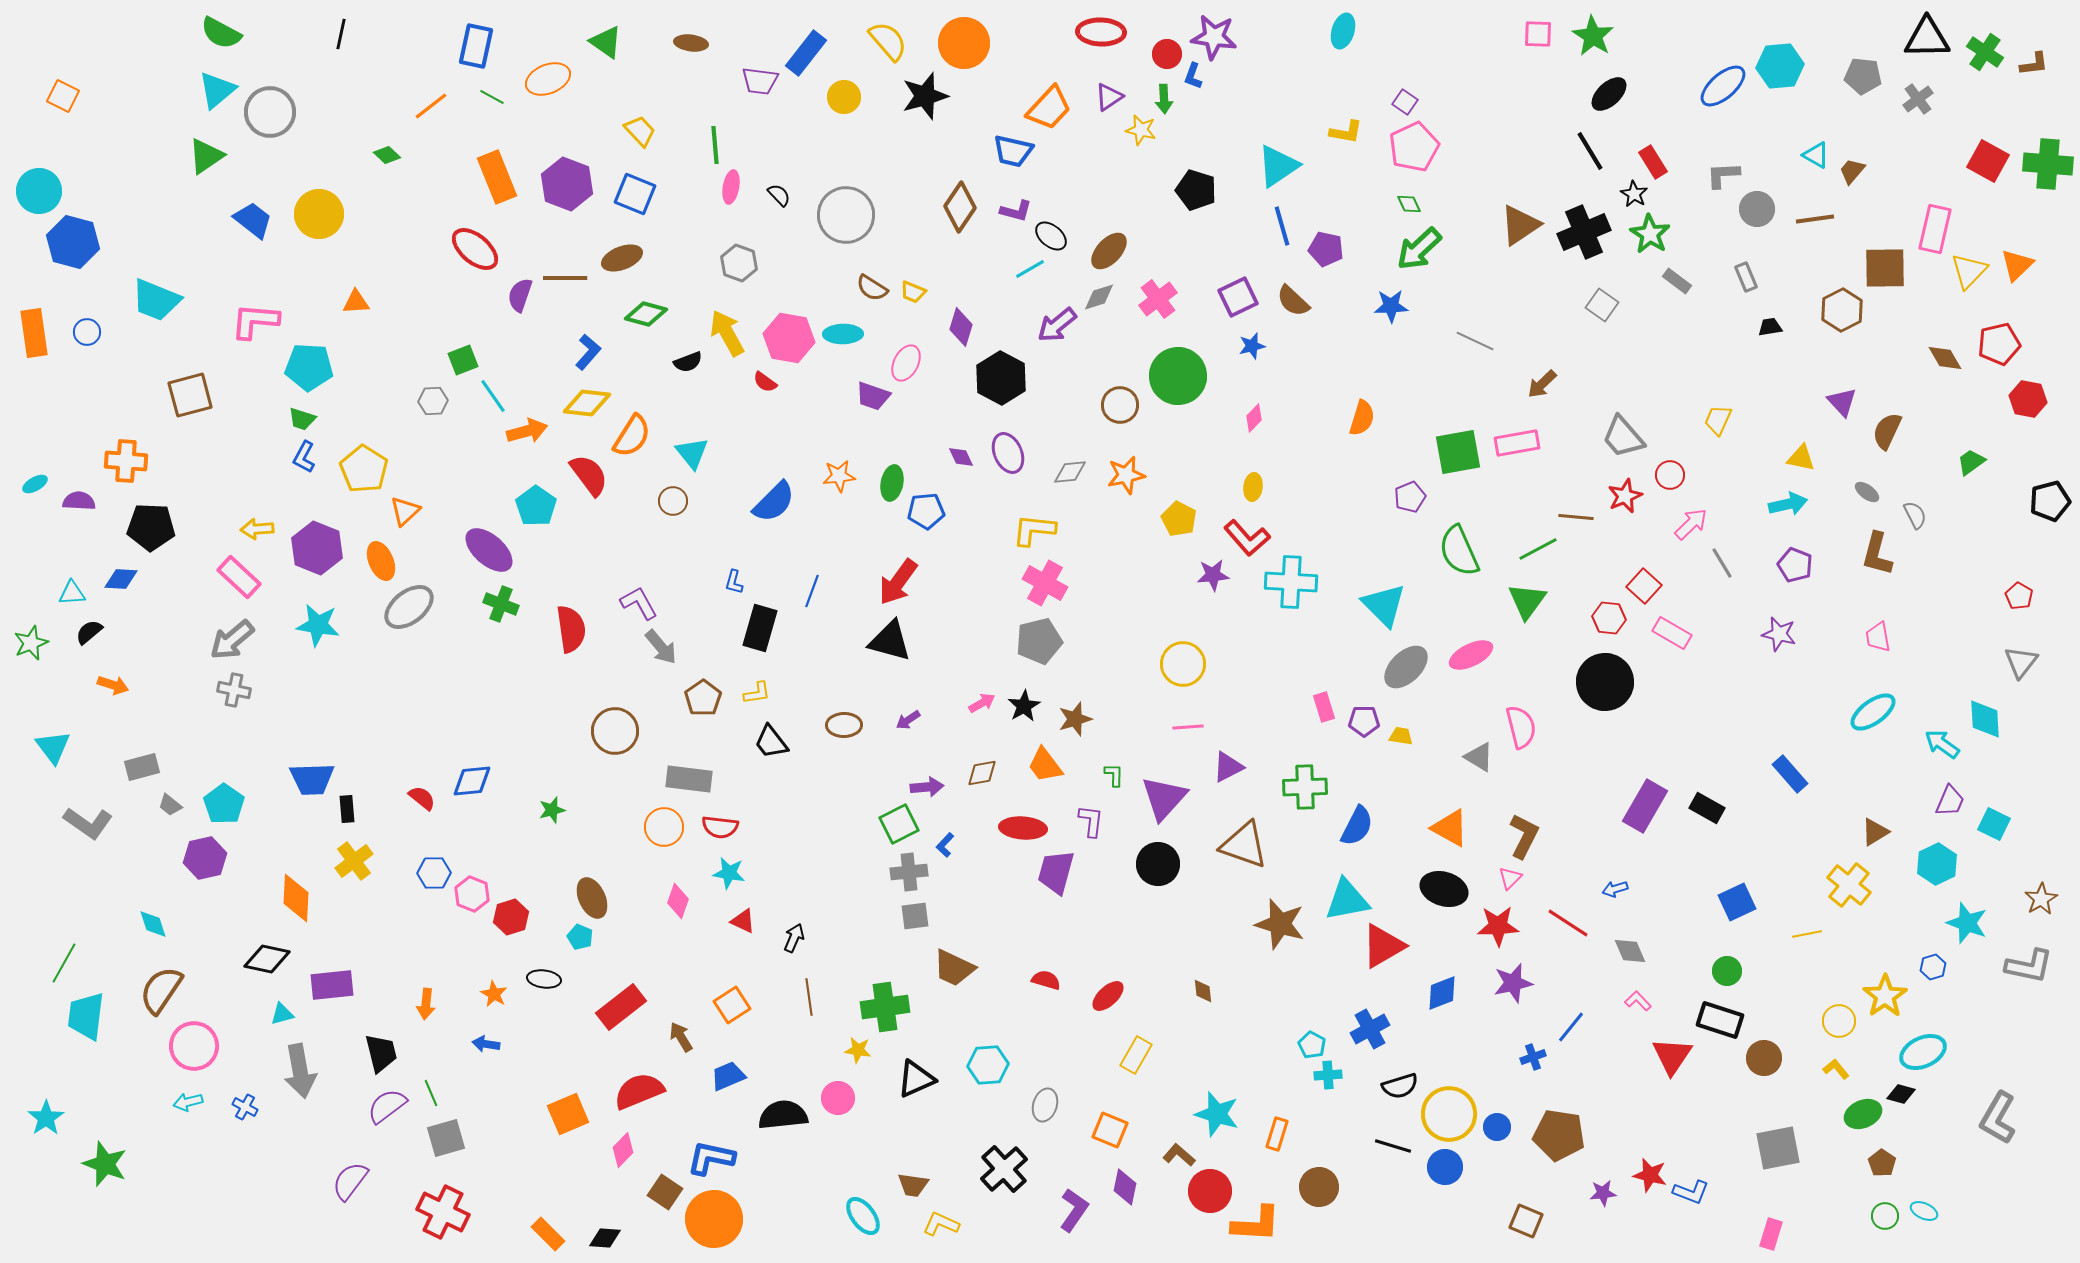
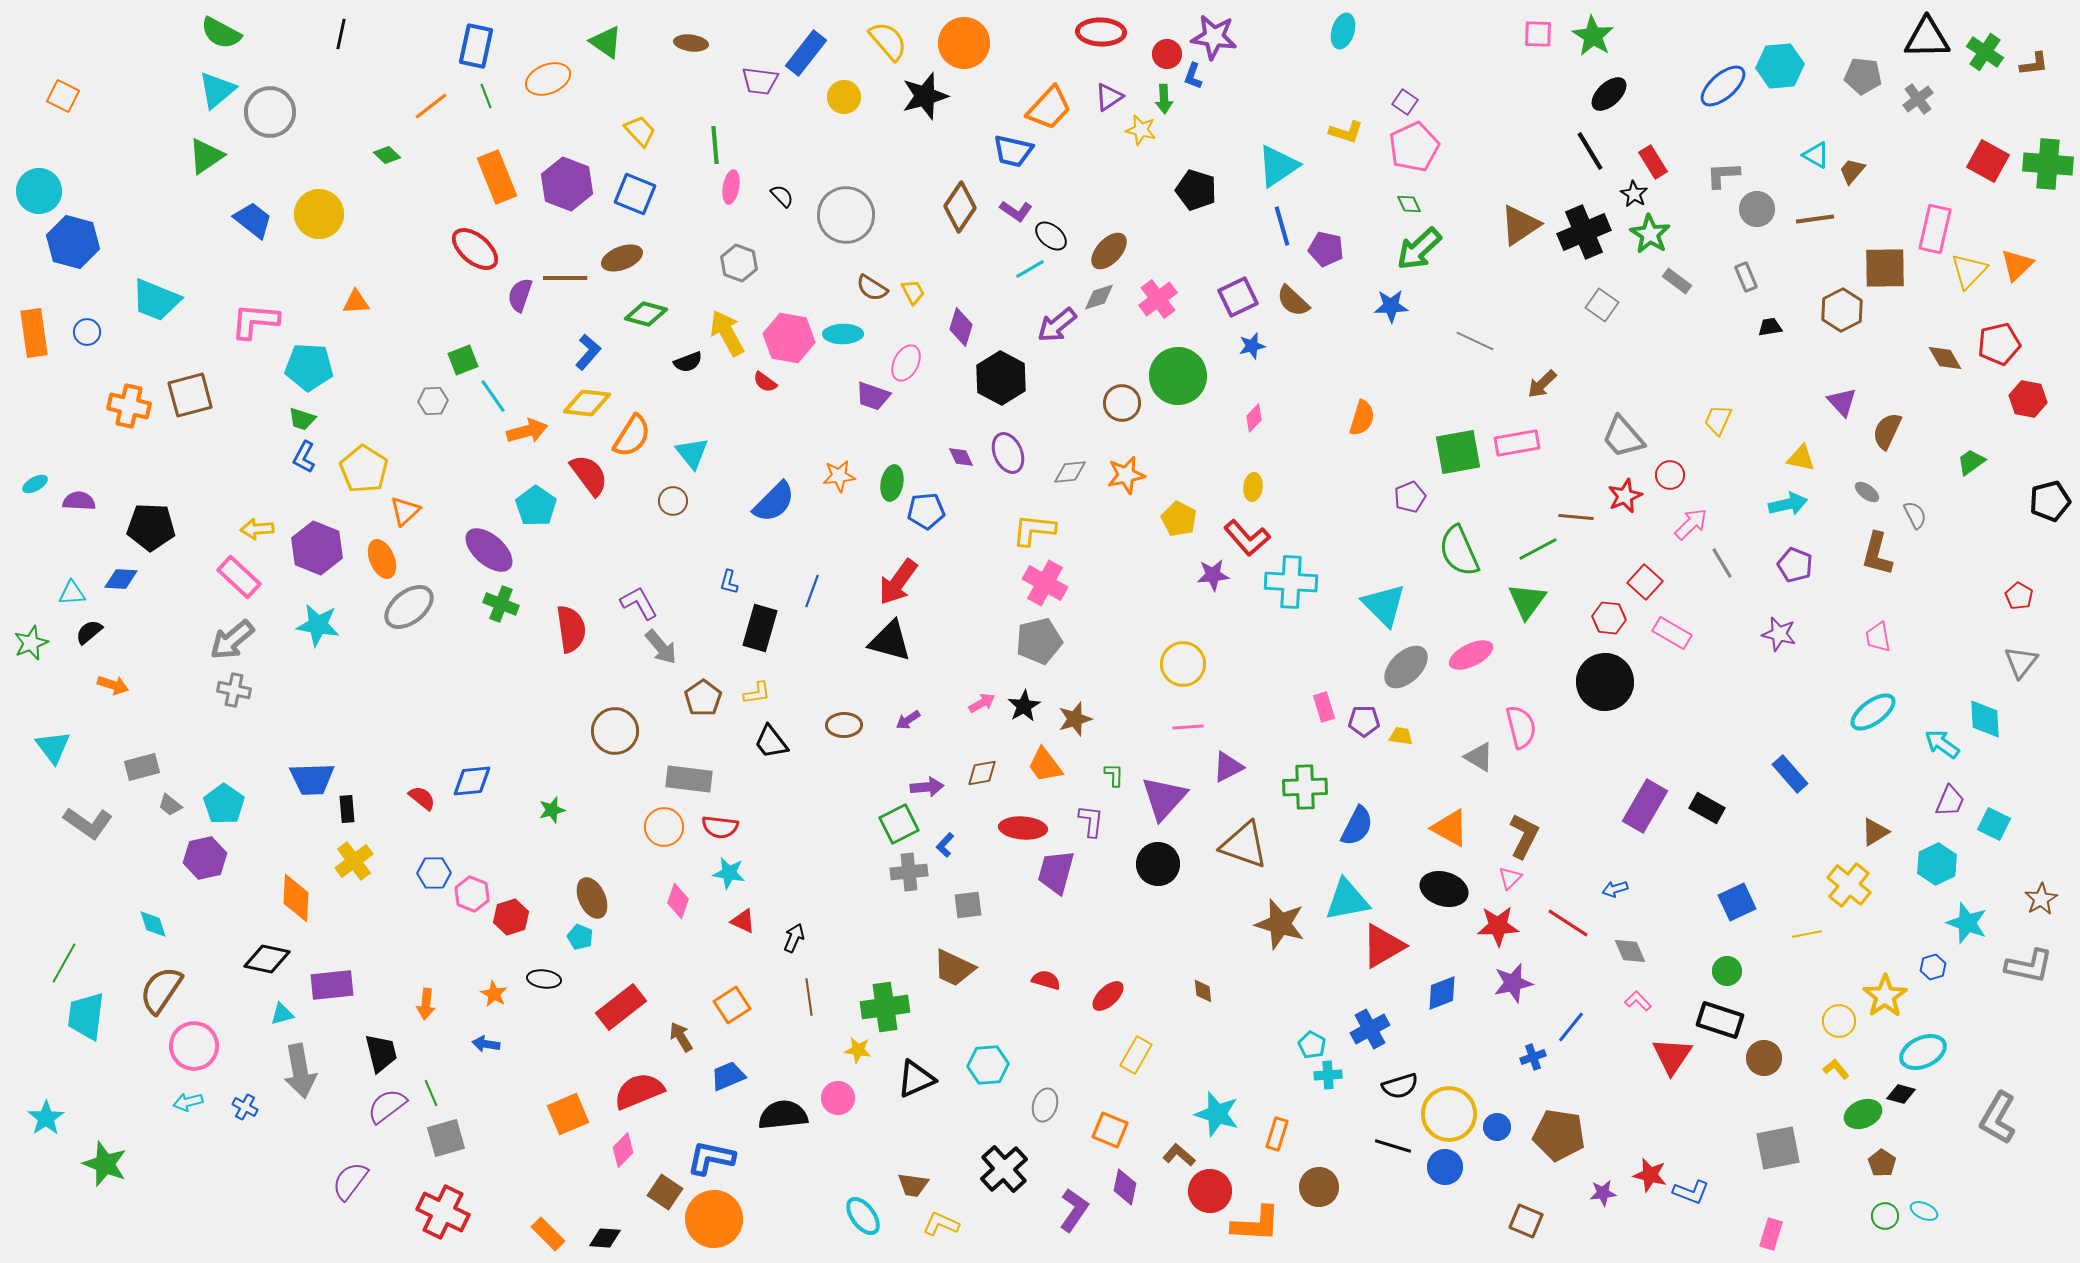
green line at (492, 97): moved 6 px left, 1 px up; rotated 40 degrees clockwise
yellow L-shape at (1346, 132): rotated 8 degrees clockwise
black semicircle at (779, 195): moved 3 px right, 1 px down
purple L-shape at (1016, 211): rotated 20 degrees clockwise
yellow trapezoid at (913, 292): rotated 140 degrees counterclockwise
brown circle at (1120, 405): moved 2 px right, 2 px up
orange cross at (126, 461): moved 3 px right, 55 px up; rotated 9 degrees clockwise
orange ellipse at (381, 561): moved 1 px right, 2 px up
blue L-shape at (734, 582): moved 5 px left
red square at (1644, 586): moved 1 px right, 4 px up
gray square at (915, 916): moved 53 px right, 11 px up
